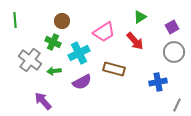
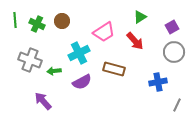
green cross: moved 16 px left, 18 px up
gray cross: rotated 15 degrees counterclockwise
